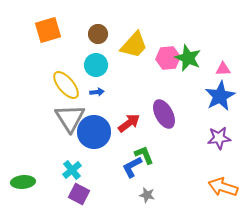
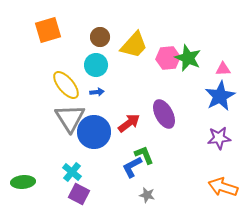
brown circle: moved 2 px right, 3 px down
cyan cross: moved 2 px down; rotated 12 degrees counterclockwise
